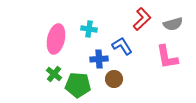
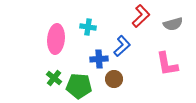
red L-shape: moved 1 px left, 3 px up
cyan cross: moved 1 px left, 2 px up
pink ellipse: rotated 8 degrees counterclockwise
blue L-shape: rotated 80 degrees clockwise
pink L-shape: moved 7 px down
green cross: moved 4 px down
green pentagon: moved 1 px right, 1 px down
